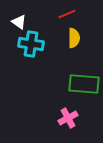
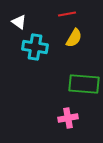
red line: rotated 12 degrees clockwise
yellow semicircle: rotated 30 degrees clockwise
cyan cross: moved 4 px right, 3 px down
pink cross: rotated 18 degrees clockwise
